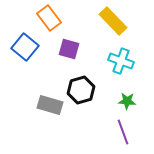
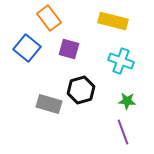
yellow rectangle: rotated 32 degrees counterclockwise
blue square: moved 2 px right, 1 px down
gray rectangle: moved 1 px left, 1 px up
